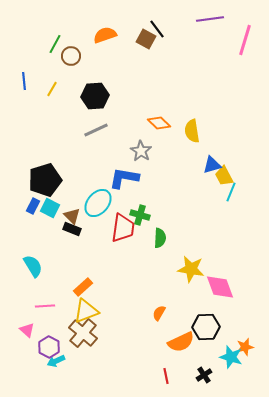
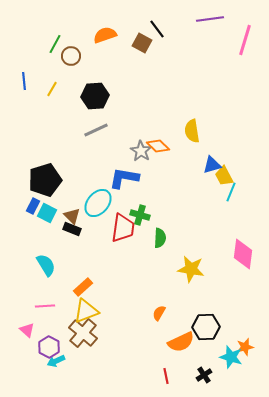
brown square at (146, 39): moved 4 px left, 4 px down
orange diamond at (159, 123): moved 1 px left, 23 px down
cyan square at (50, 208): moved 3 px left, 5 px down
cyan semicircle at (33, 266): moved 13 px right, 1 px up
pink diamond at (220, 287): moved 23 px right, 33 px up; rotated 28 degrees clockwise
